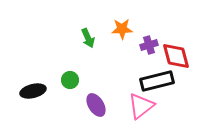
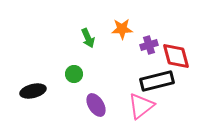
green circle: moved 4 px right, 6 px up
